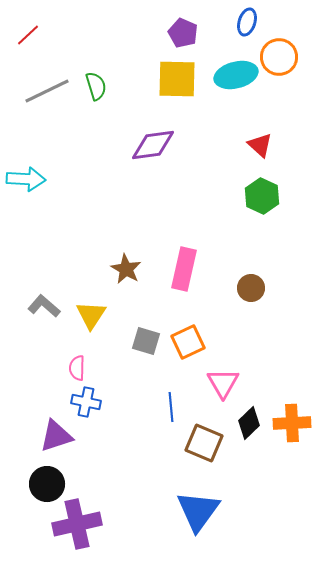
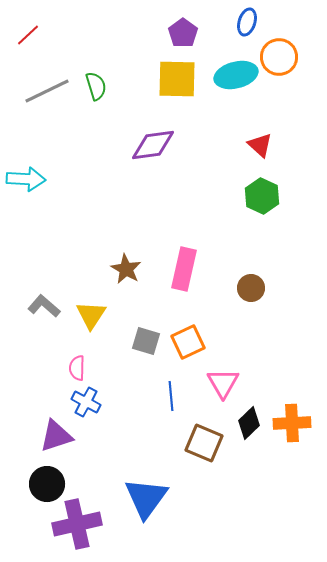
purple pentagon: rotated 12 degrees clockwise
blue cross: rotated 16 degrees clockwise
blue line: moved 11 px up
blue triangle: moved 52 px left, 13 px up
